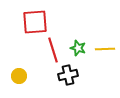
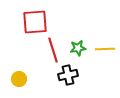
green star: rotated 28 degrees counterclockwise
yellow circle: moved 3 px down
